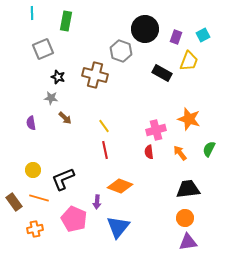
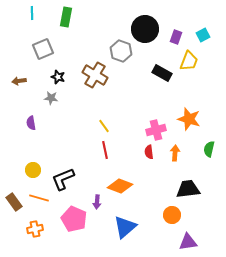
green rectangle: moved 4 px up
brown cross: rotated 15 degrees clockwise
brown arrow: moved 46 px left, 37 px up; rotated 128 degrees clockwise
green semicircle: rotated 14 degrees counterclockwise
orange arrow: moved 5 px left; rotated 42 degrees clockwise
orange circle: moved 13 px left, 3 px up
blue triangle: moved 7 px right; rotated 10 degrees clockwise
